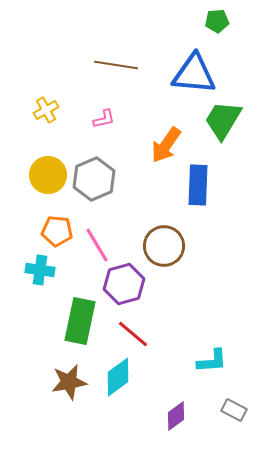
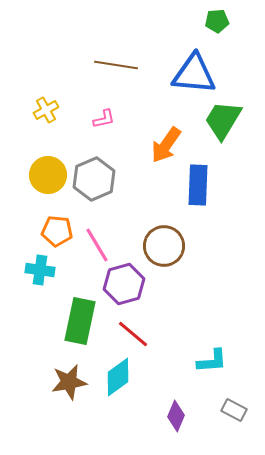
purple diamond: rotated 32 degrees counterclockwise
